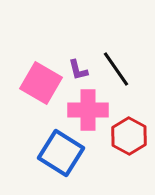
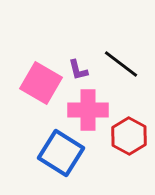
black line: moved 5 px right, 5 px up; rotated 18 degrees counterclockwise
